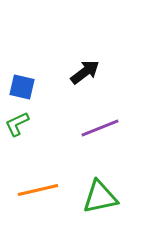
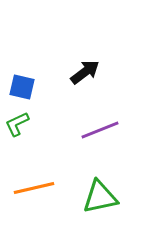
purple line: moved 2 px down
orange line: moved 4 px left, 2 px up
